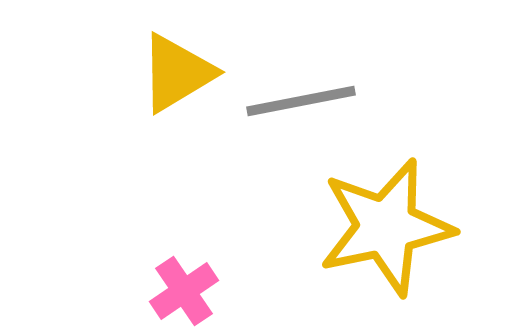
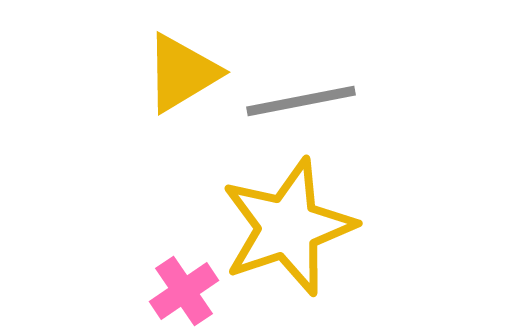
yellow triangle: moved 5 px right
yellow star: moved 98 px left; rotated 7 degrees counterclockwise
